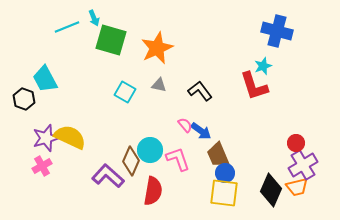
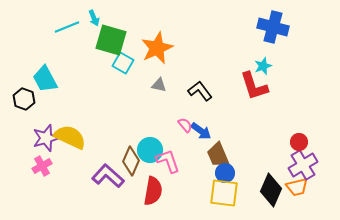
blue cross: moved 4 px left, 4 px up
cyan square: moved 2 px left, 29 px up
red circle: moved 3 px right, 1 px up
pink L-shape: moved 10 px left, 2 px down
